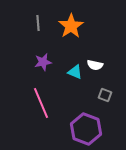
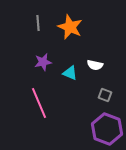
orange star: moved 1 px left, 1 px down; rotated 15 degrees counterclockwise
cyan triangle: moved 5 px left, 1 px down
pink line: moved 2 px left
purple hexagon: moved 21 px right
